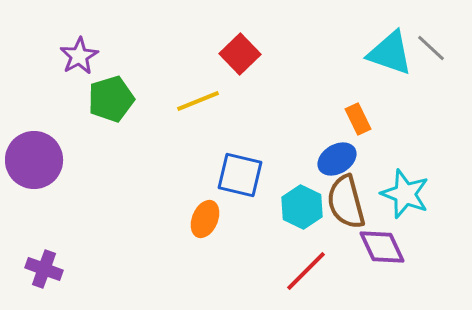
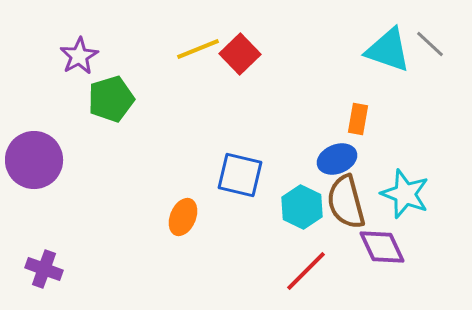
gray line: moved 1 px left, 4 px up
cyan triangle: moved 2 px left, 3 px up
yellow line: moved 52 px up
orange rectangle: rotated 36 degrees clockwise
blue ellipse: rotated 9 degrees clockwise
orange ellipse: moved 22 px left, 2 px up
